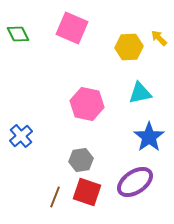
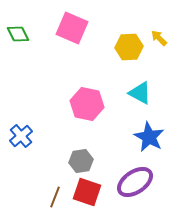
cyan triangle: rotated 40 degrees clockwise
blue star: rotated 8 degrees counterclockwise
gray hexagon: moved 1 px down
